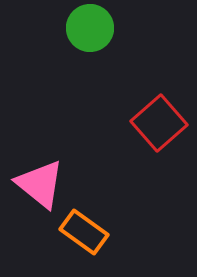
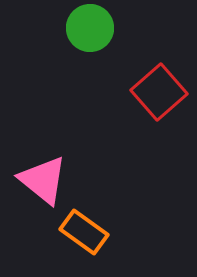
red square: moved 31 px up
pink triangle: moved 3 px right, 4 px up
